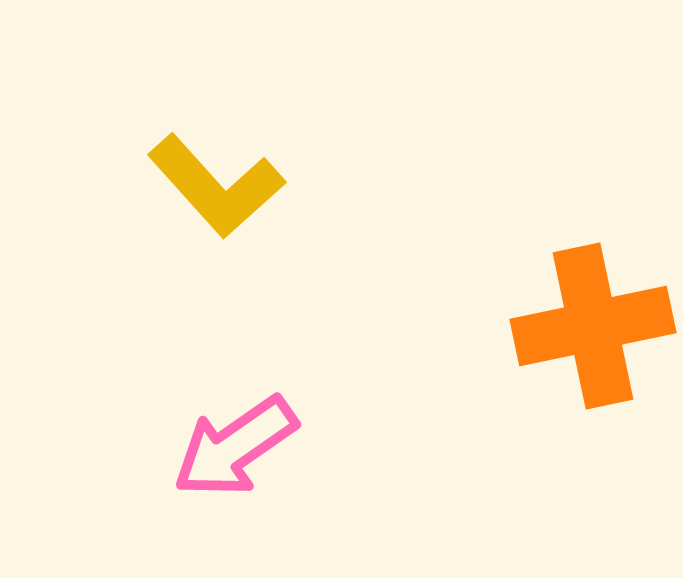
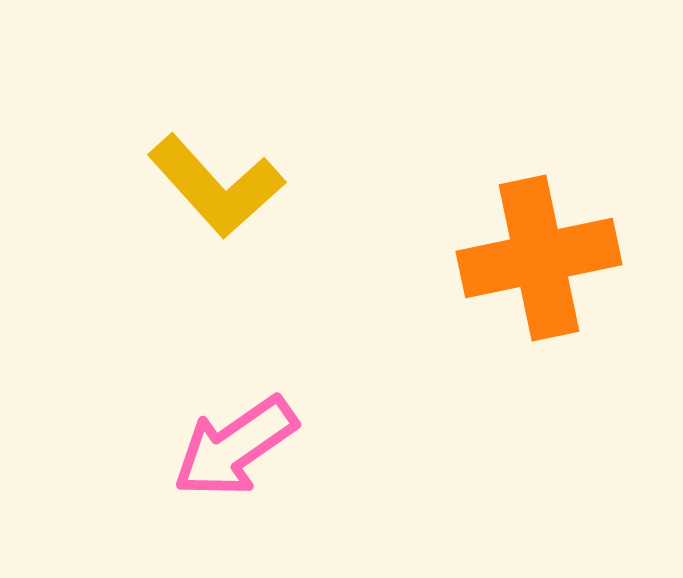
orange cross: moved 54 px left, 68 px up
